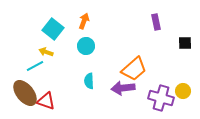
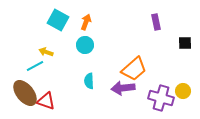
orange arrow: moved 2 px right, 1 px down
cyan square: moved 5 px right, 9 px up; rotated 10 degrees counterclockwise
cyan circle: moved 1 px left, 1 px up
